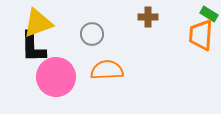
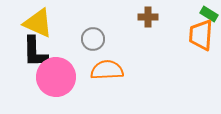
yellow triangle: rotated 44 degrees clockwise
gray circle: moved 1 px right, 5 px down
black L-shape: moved 2 px right, 5 px down
